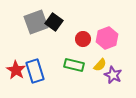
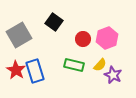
gray square: moved 17 px left, 13 px down; rotated 10 degrees counterclockwise
